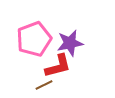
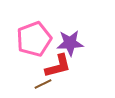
purple star: rotated 8 degrees clockwise
brown line: moved 1 px left, 1 px up
